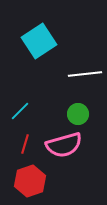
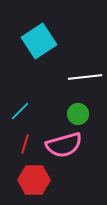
white line: moved 3 px down
red hexagon: moved 4 px right, 1 px up; rotated 20 degrees clockwise
